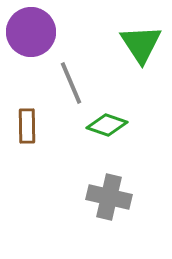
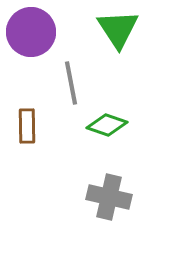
green triangle: moved 23 px left, 15 px up
gray line: rotated 12 degrees clockwise
